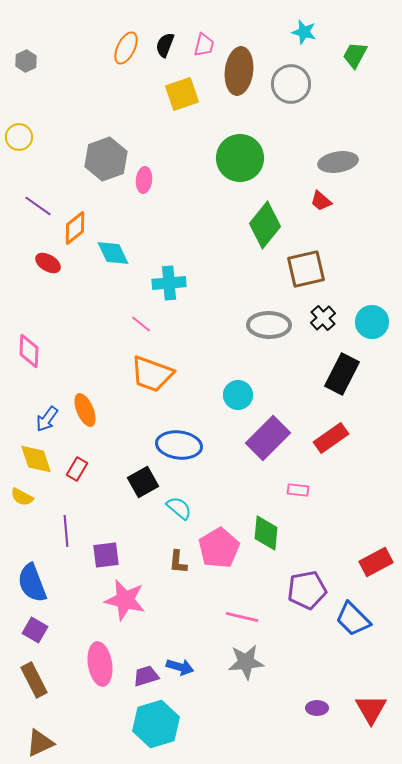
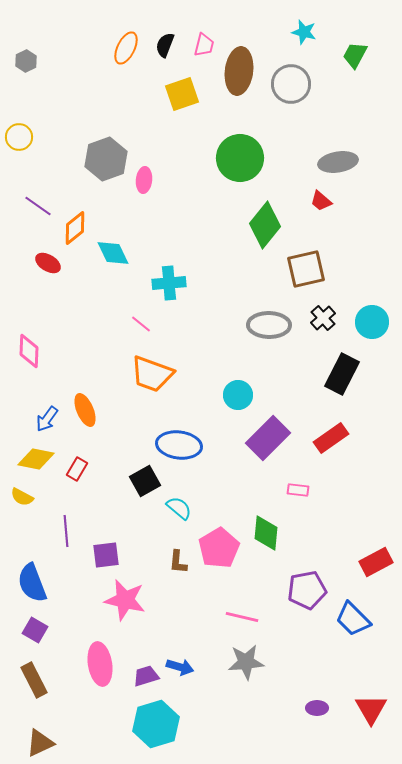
yellow diamond at (36, 459): rotated 60 degrees counterclockwise
black square at (143, 482): moved 2 px right, 1 px up
